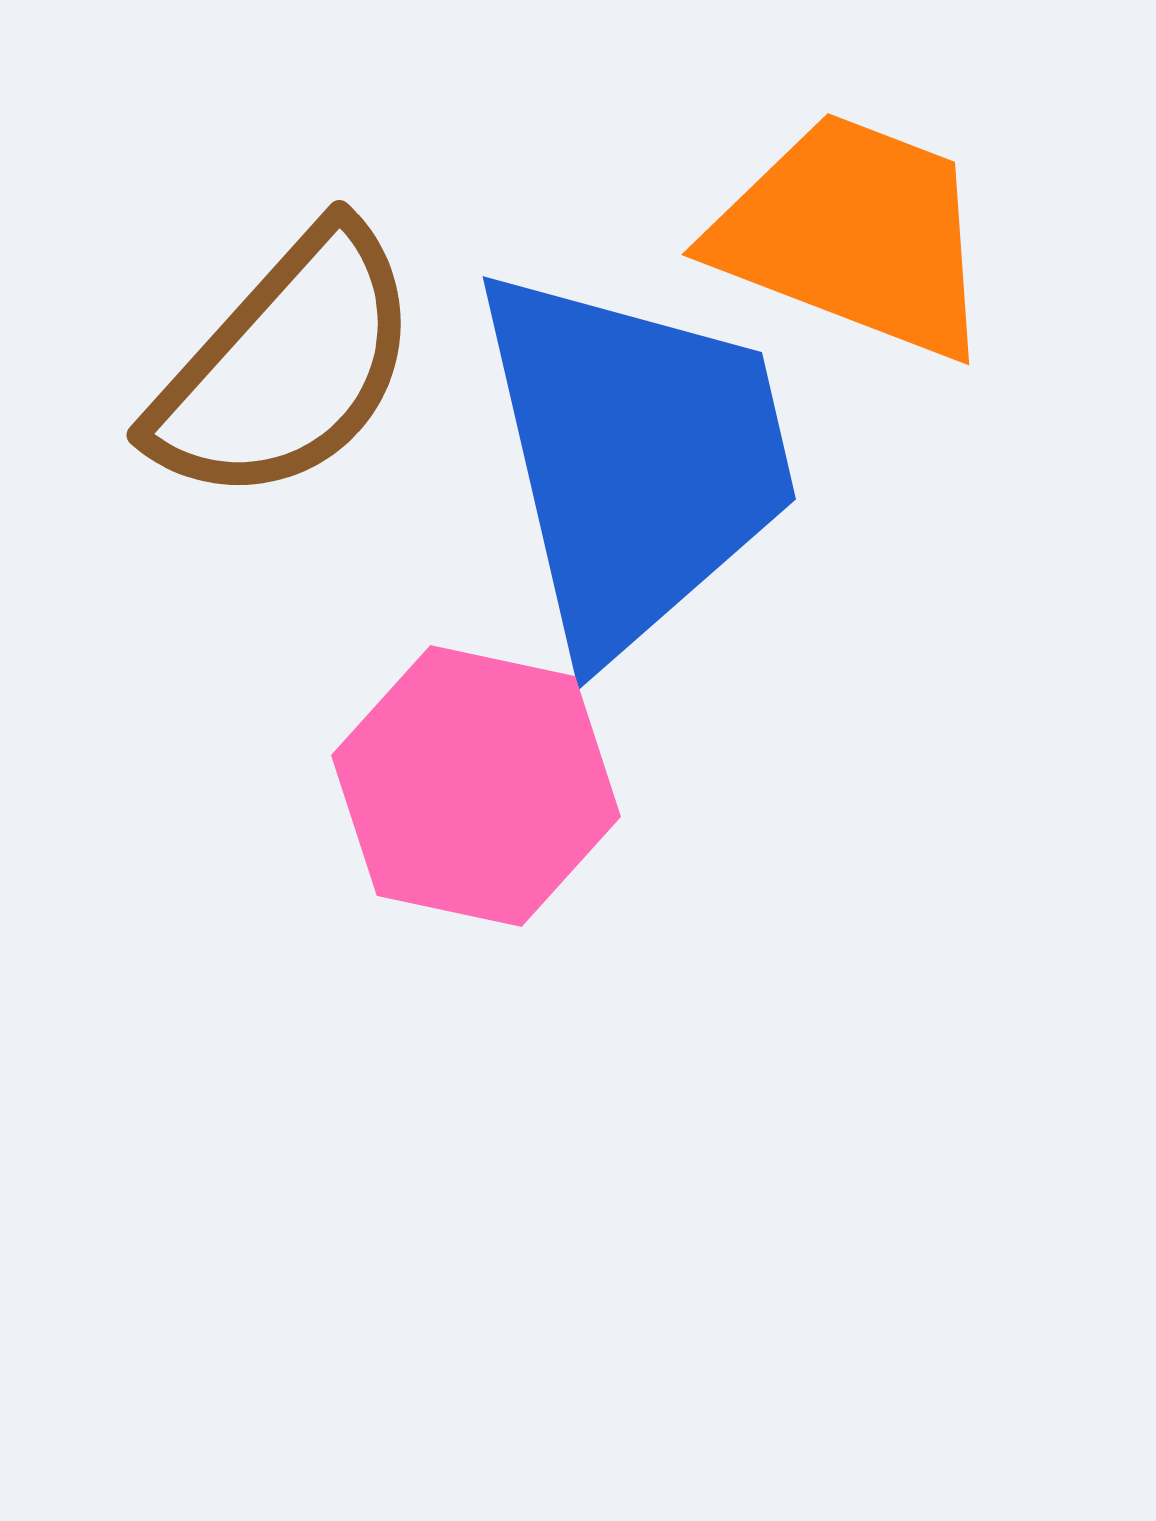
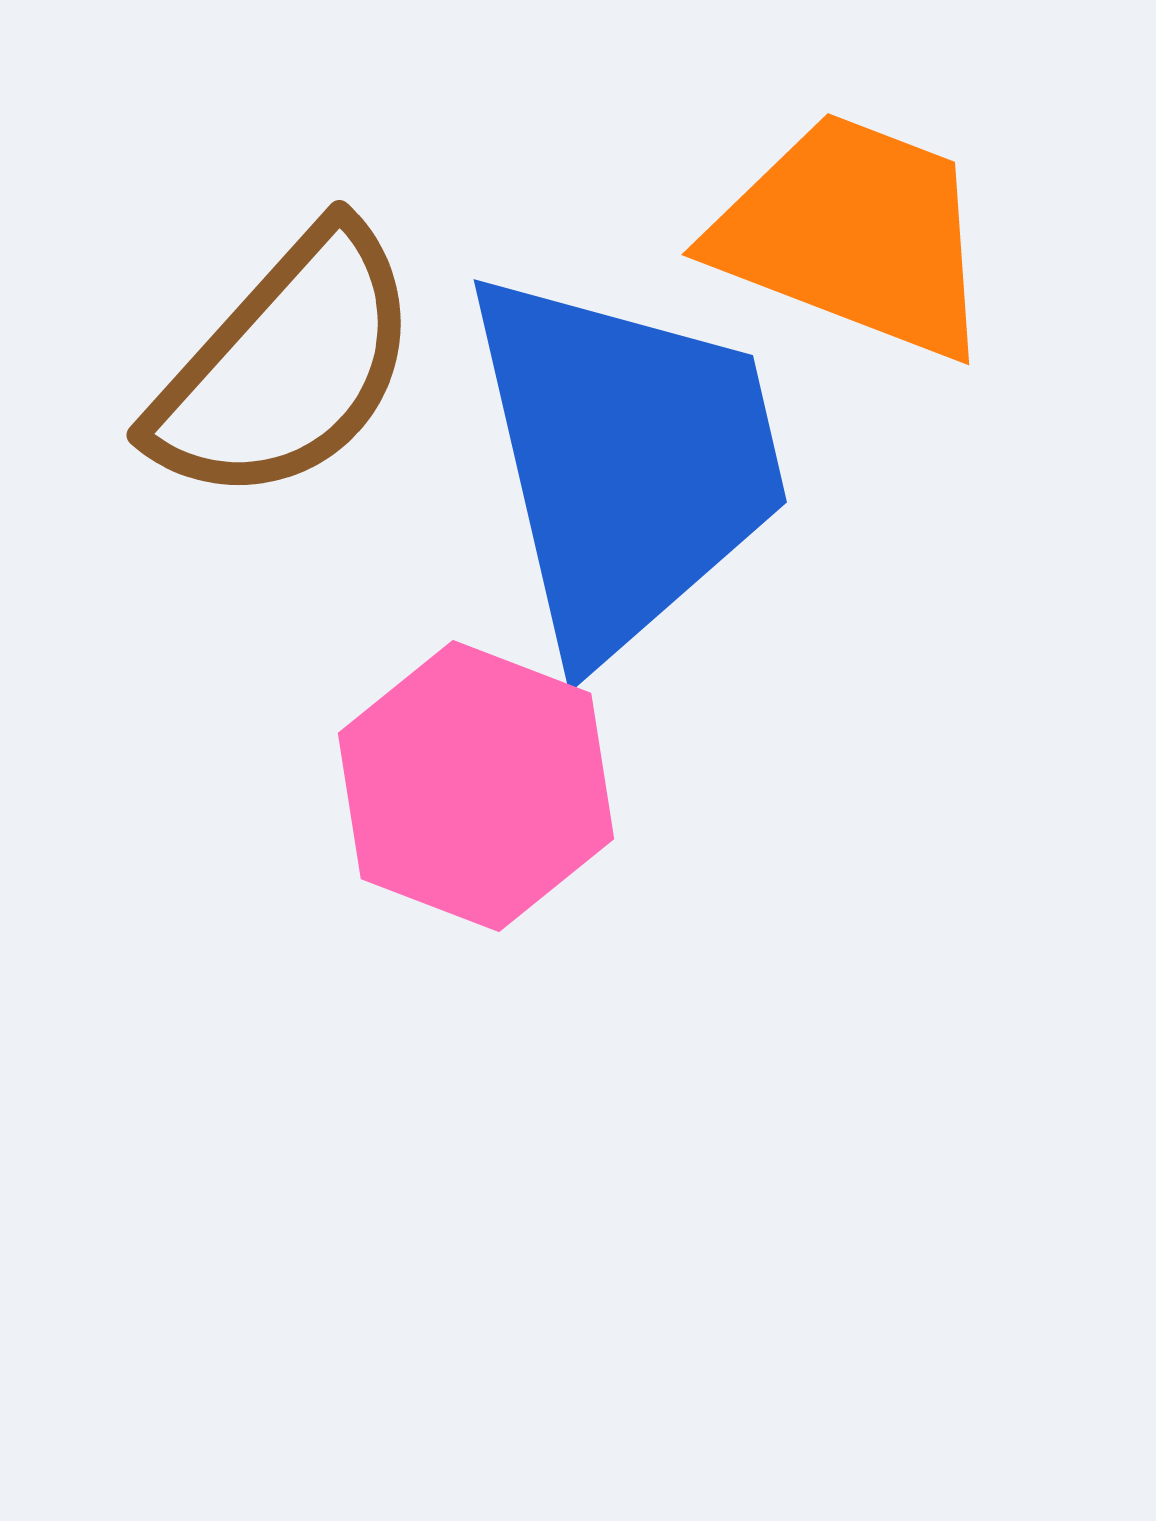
blue trapezoid: moved 9 px left, 3 px down
pink hexagon: rotated 9 degrees clockwise
